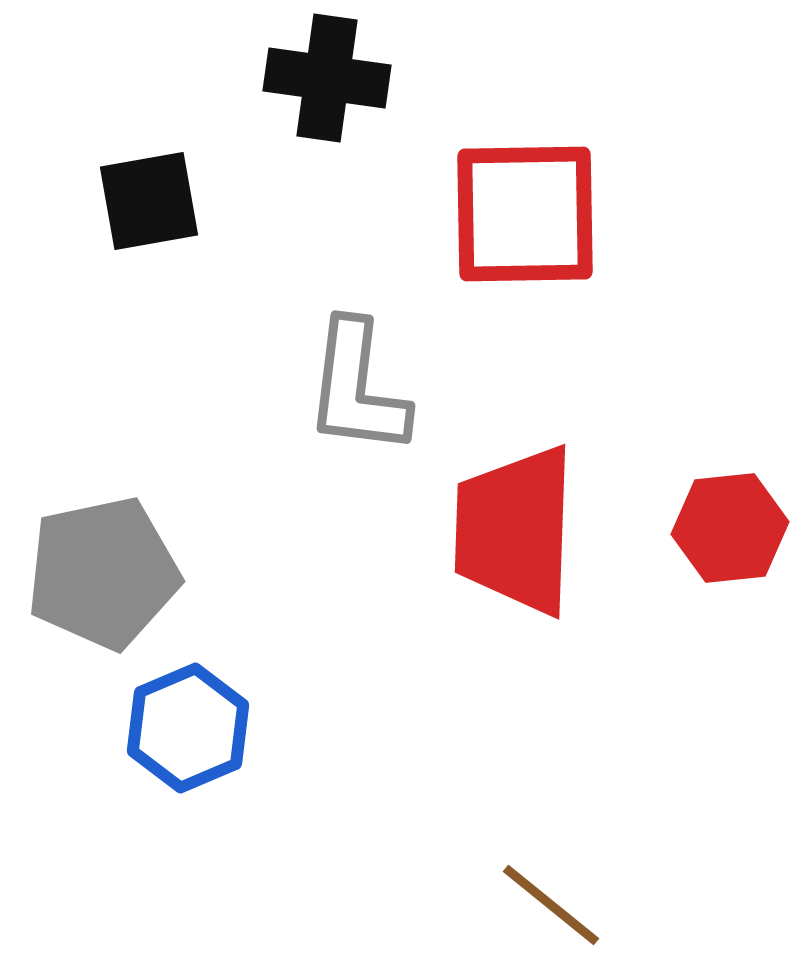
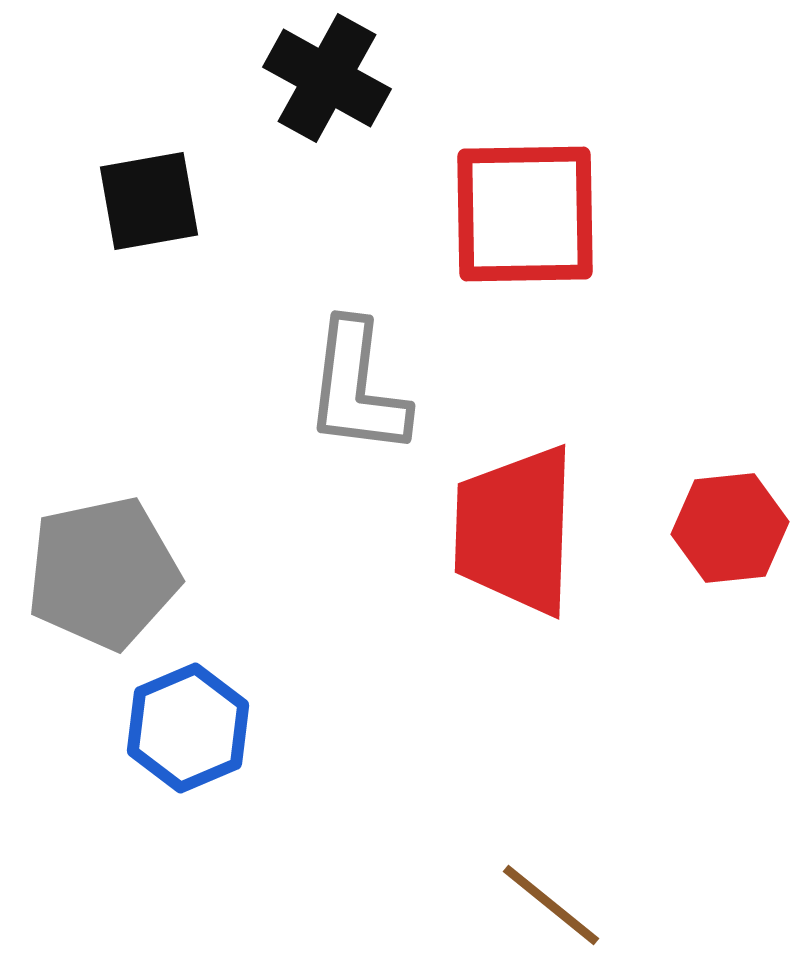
black cross: rotated 21 degrees clockwise
